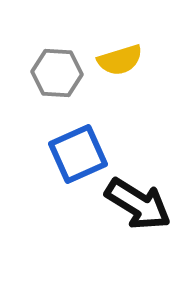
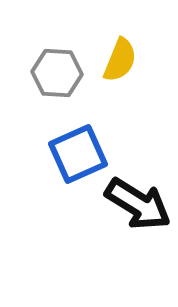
yellow semicircle: rotated 51 degrees counterclockwise
